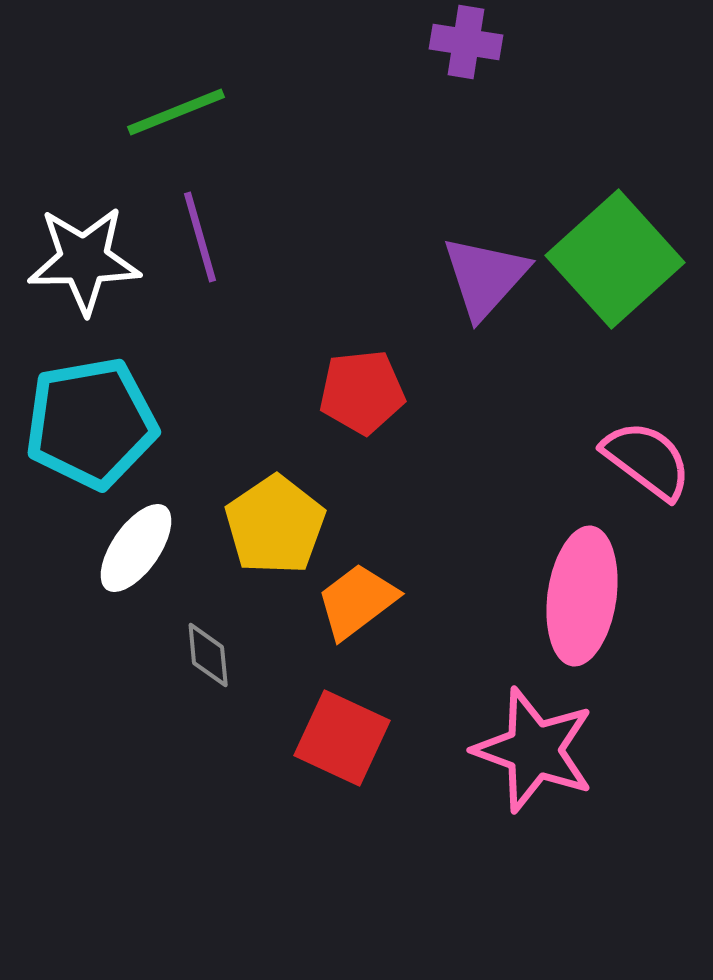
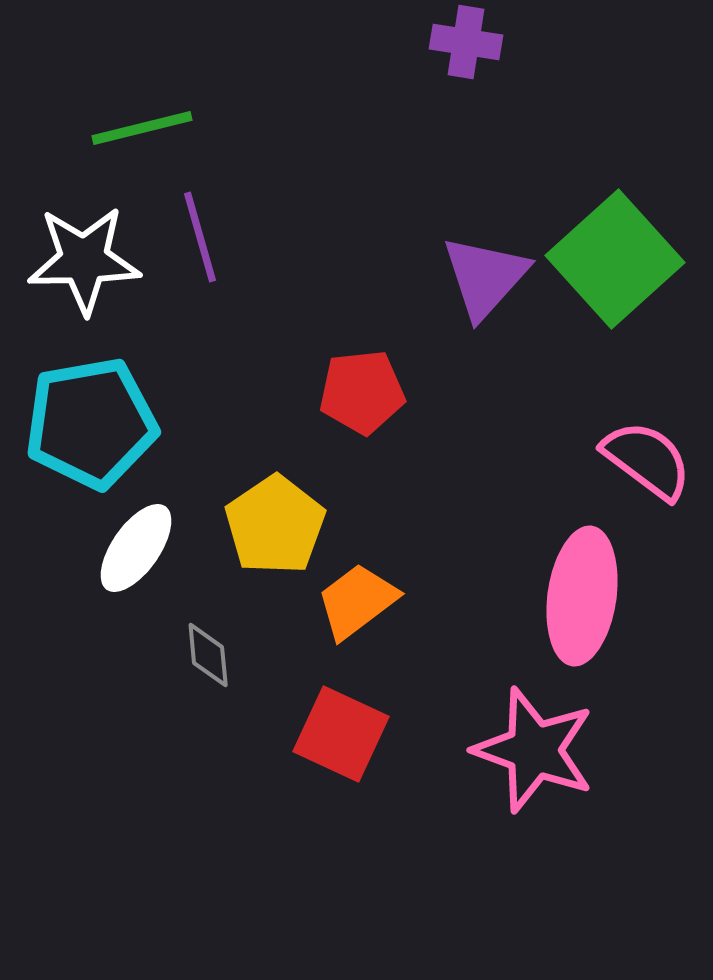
green line: moved 34 px left, 16 px down; rotated 8 degrees clockwise
red square: moved 1 px left, 4 px up
